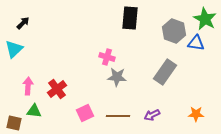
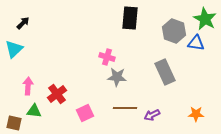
gray rectangle: rotated 60 degrees counterclockwise
red cross: moved 5 px down
brown line: moved 7 px right, 8 px up
